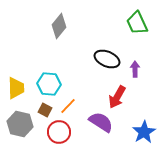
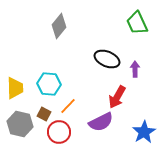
yellow trapezoid: moved 1 px left
brown square: moved 1 px left, 4 px down
purple semicircle: rotated 120 degrees clockwise
